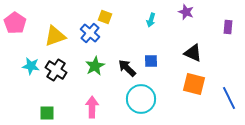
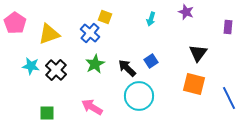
cyan arrow: moved 1 px up
yellow triangle: moved 6 px left, 2 px up
black triangle: moved 5 px right; rotated 42 degrees clockwise
blue square: rotated 32 degrees counterclockwise
green star: moved 2 px up
black cross: rotated 10 degrees clockwise
cyan circle: moved 2 px left, 3 px up
pink arrow: rotated 60 degrees counterclockwise
